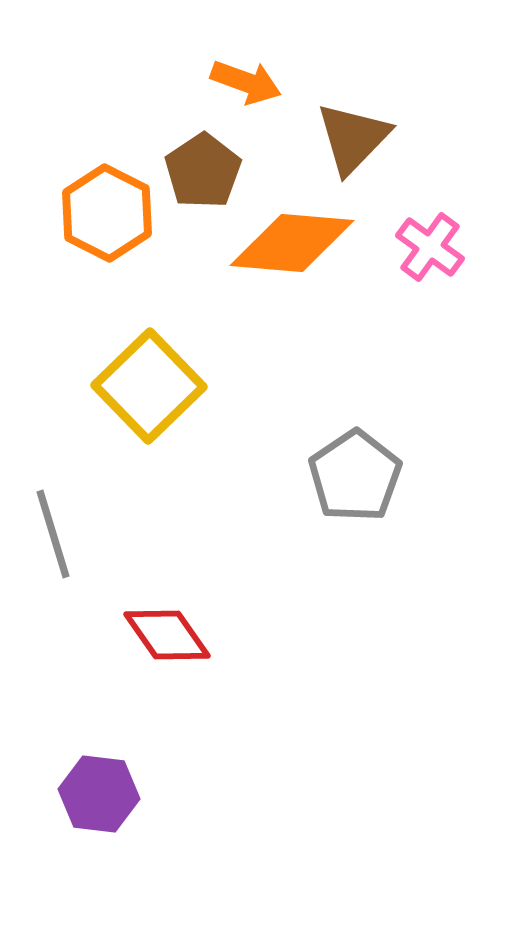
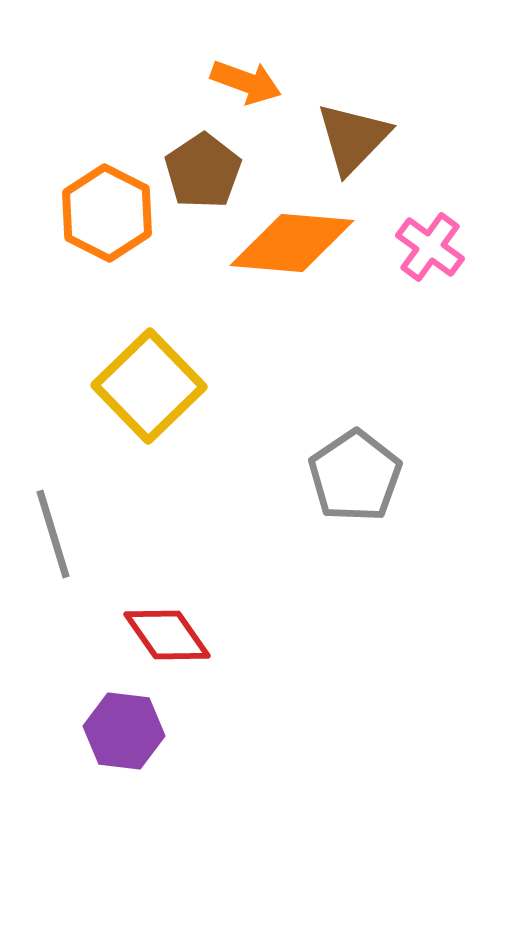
purple hexagon: moved 25 px right, 63 px up
